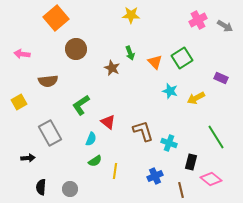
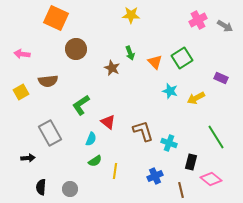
orange square: rotated 25 degrees counterclockwise
yellow square: moved 2 px right, 10 px up
